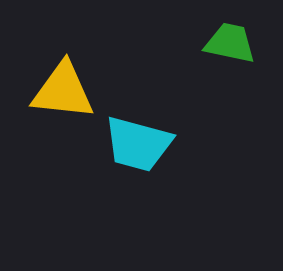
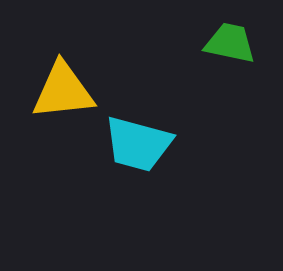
yellow triangle: rotated 12 degrees counterclockwise
